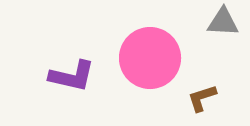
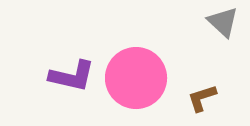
gray triangle: rotated 40 degrees clockwise
pink circle: moved 14 px left, 20 px down
